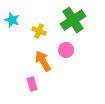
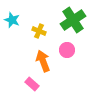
pink circle: moved 1 px right
orange arrow: rotated 10 degrees clockwise
pink rectangle: rotated 32 degrees counterclockwise
